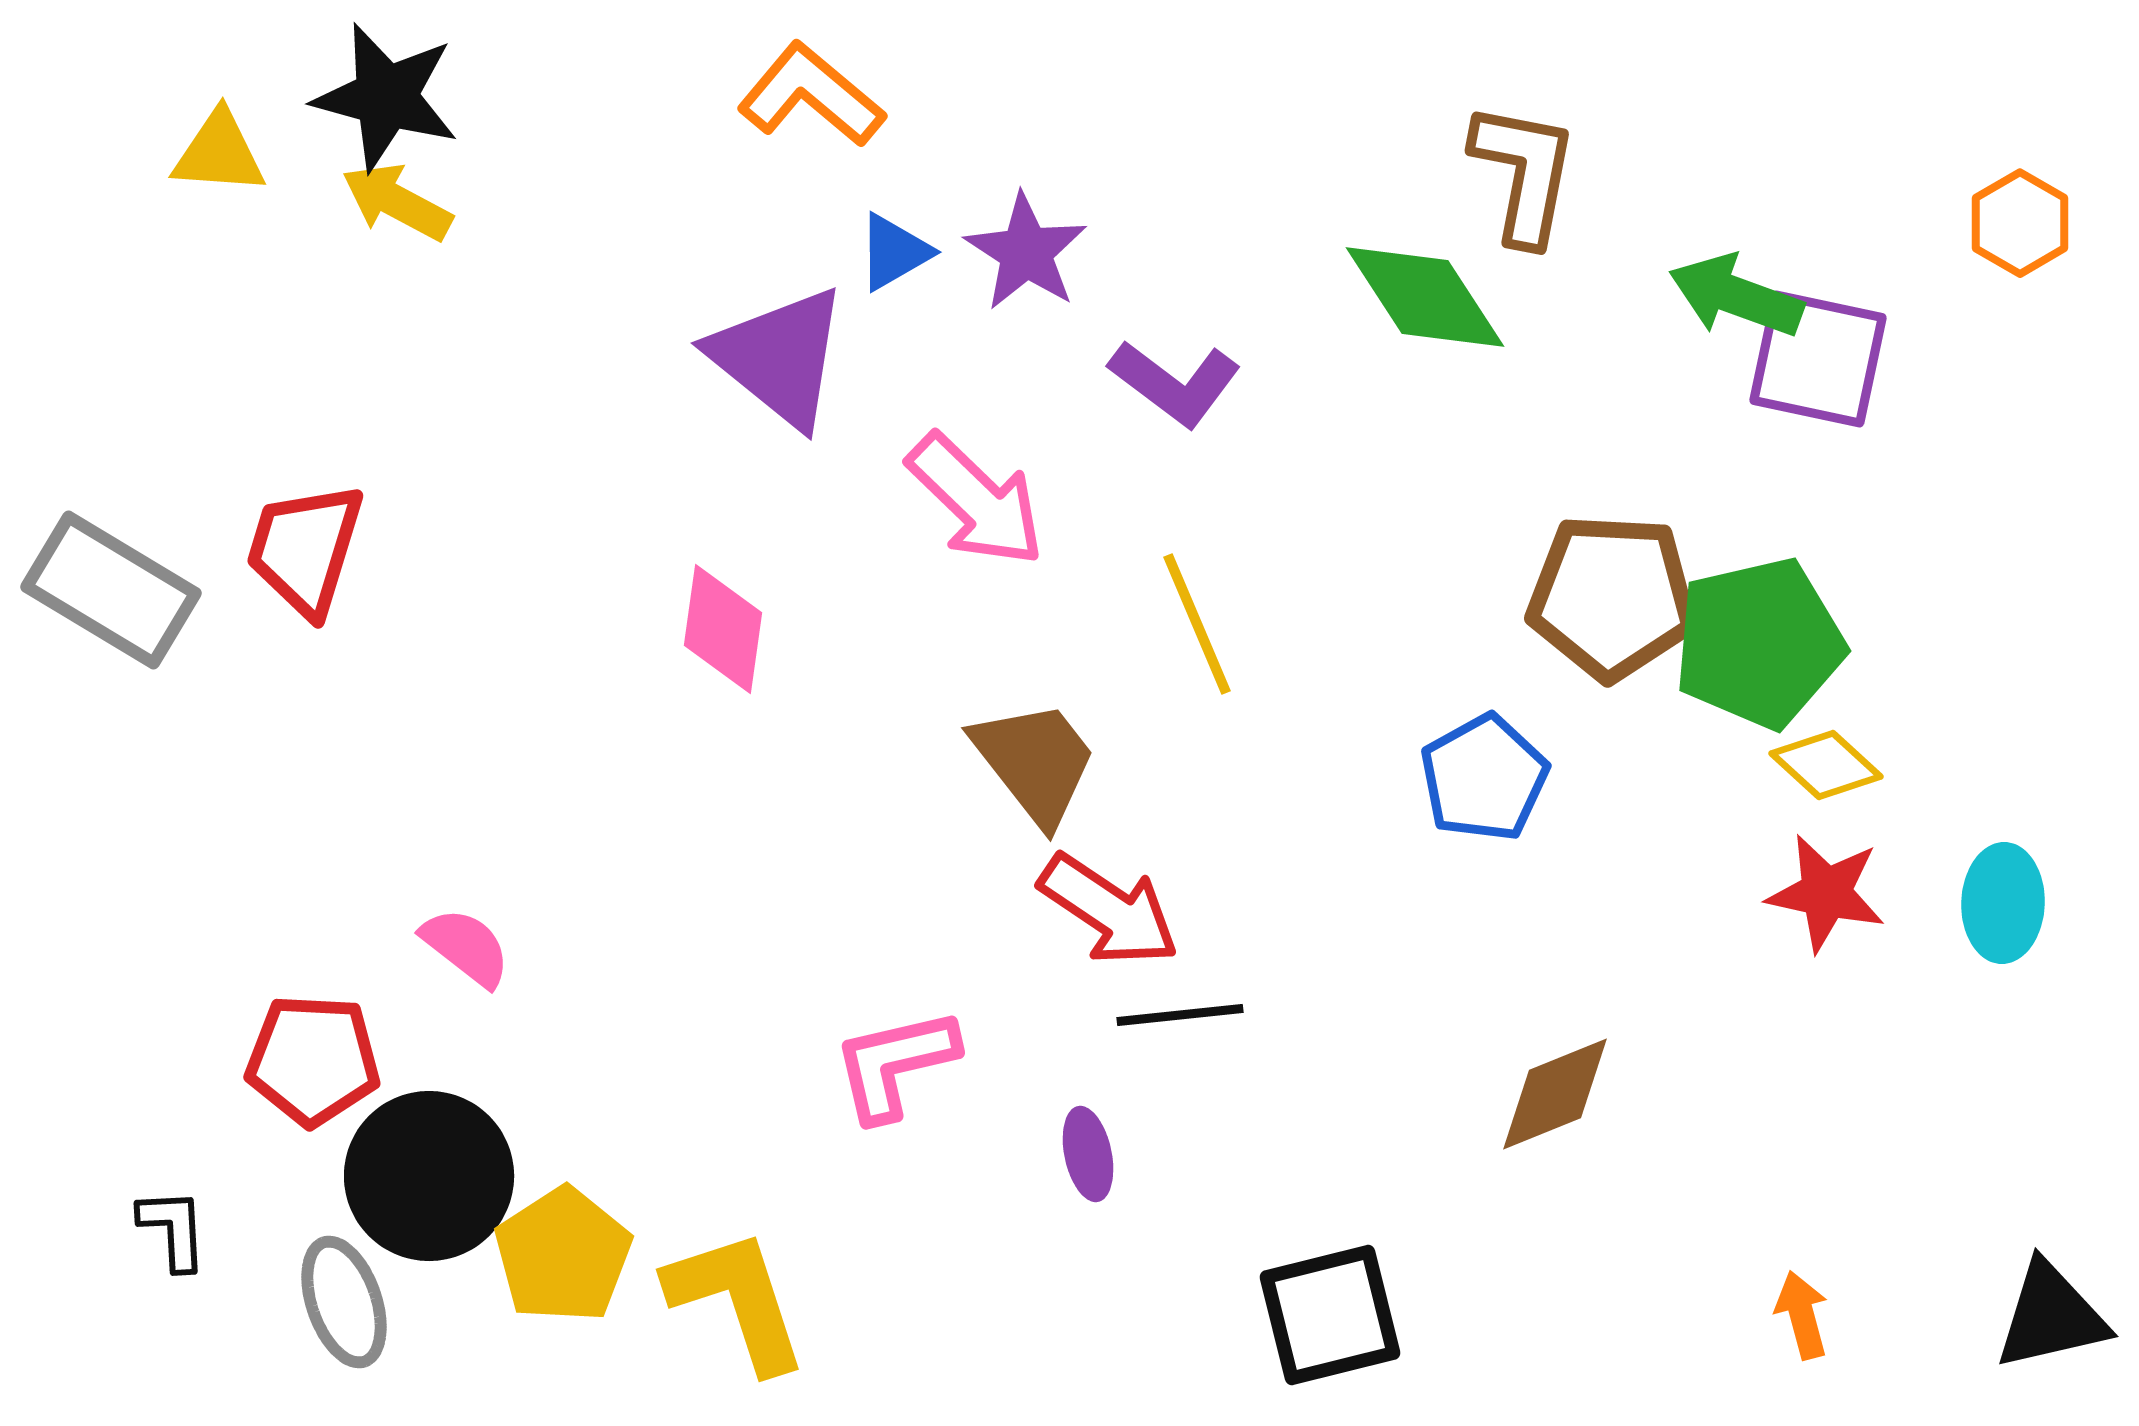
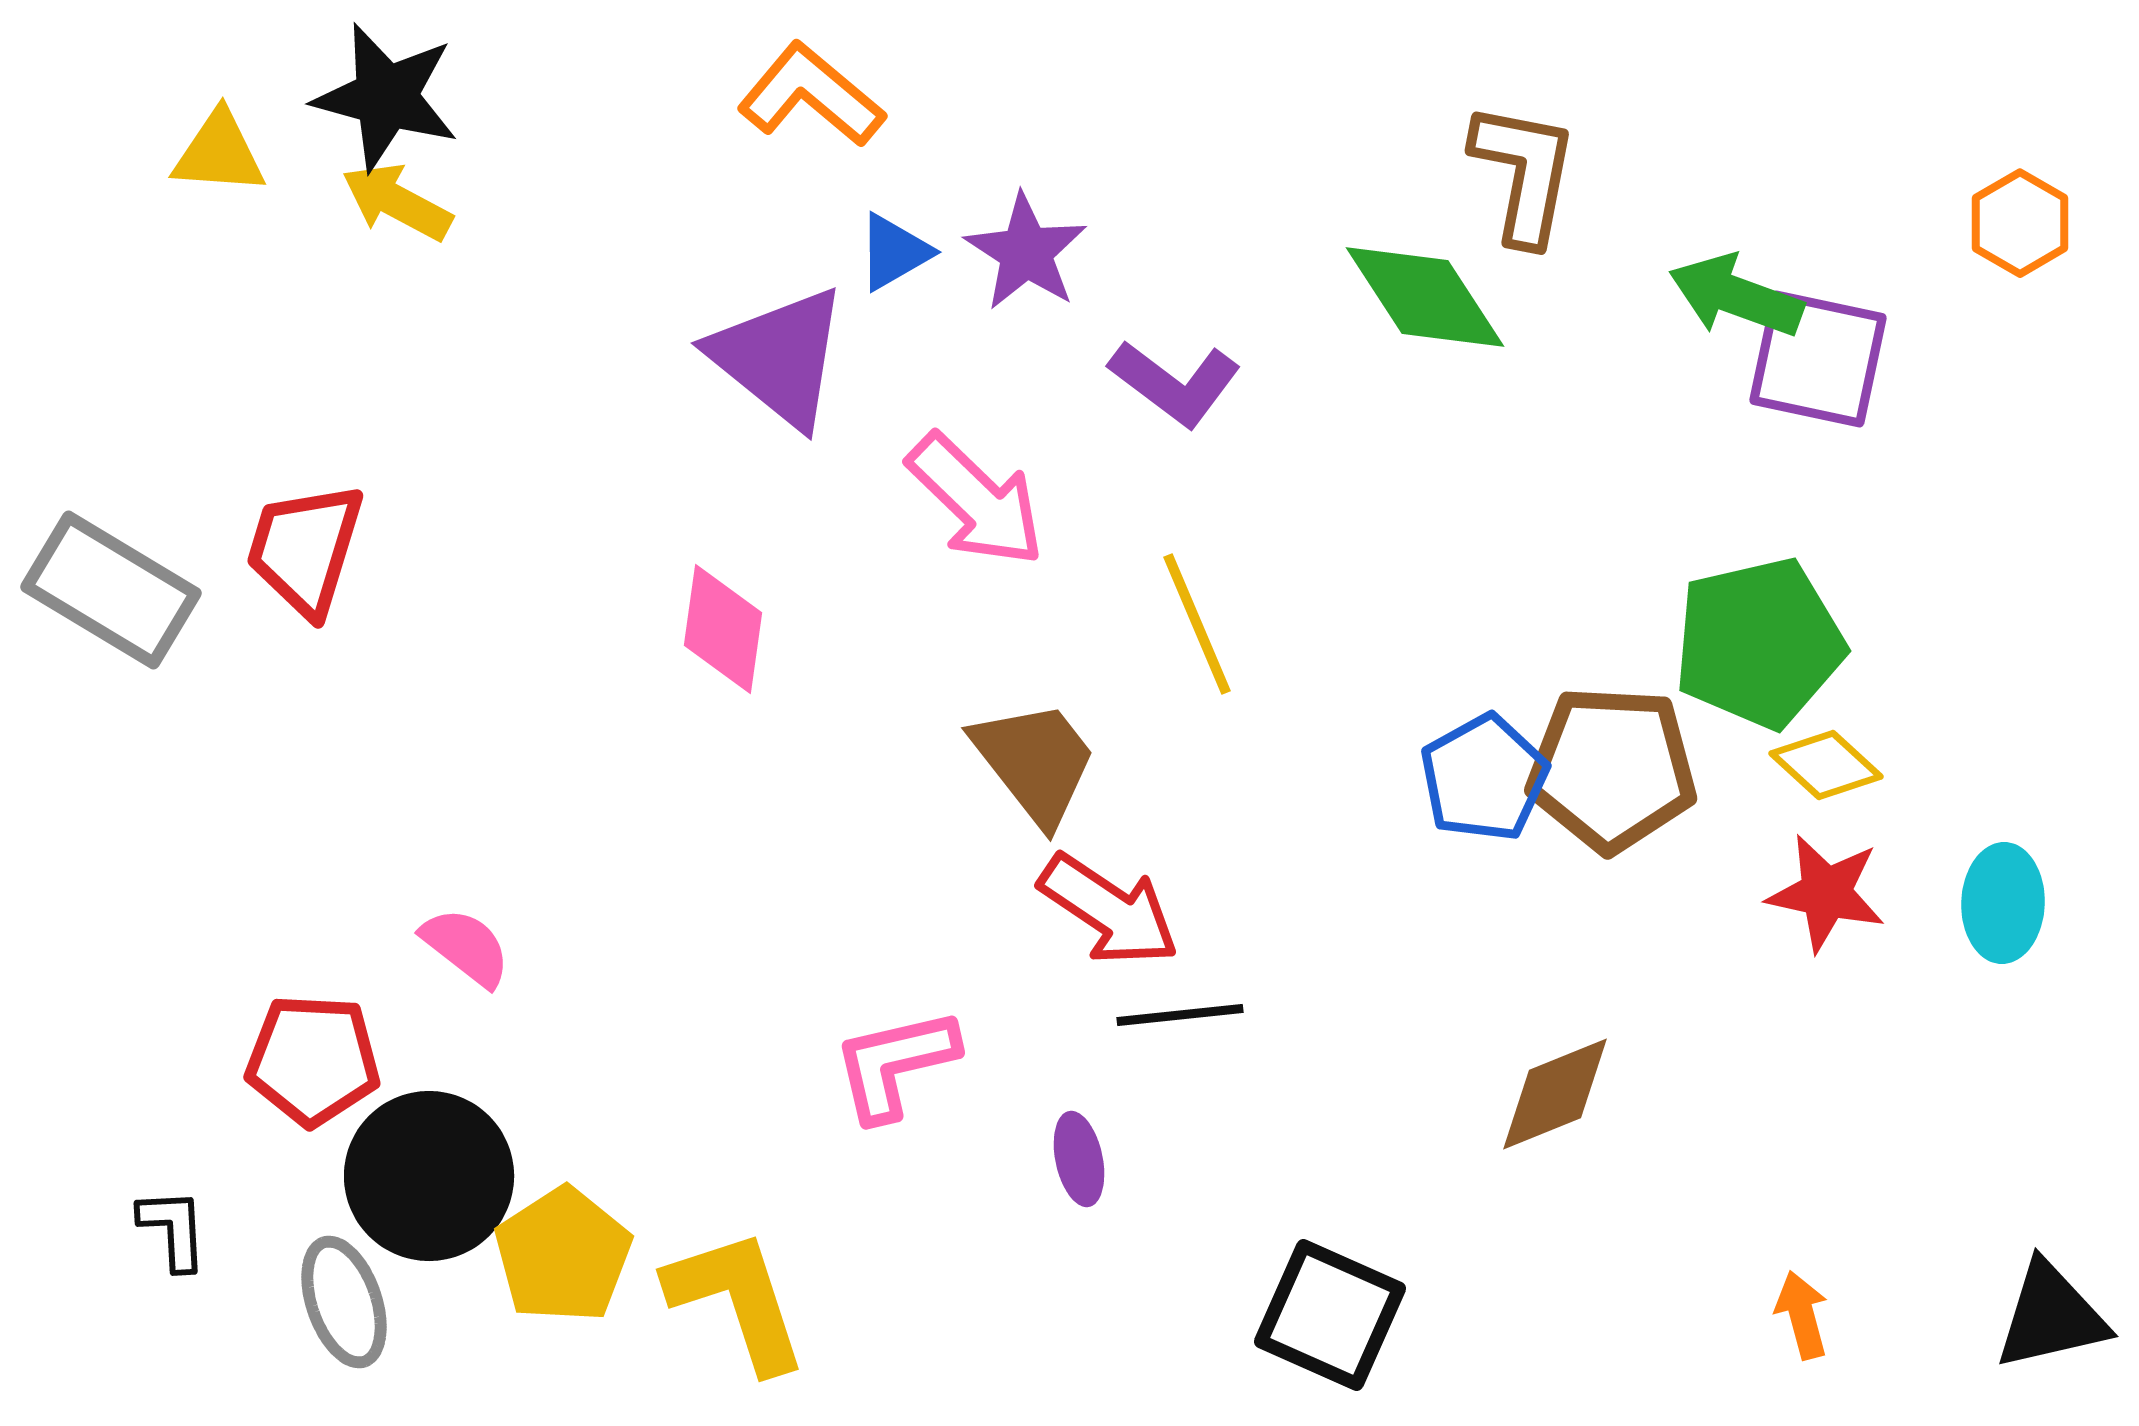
brown pentagon: moved 172 px down
purple ellipse: moved 9 px left, 5 px down
black square: rotated 38 degrees clockwise
